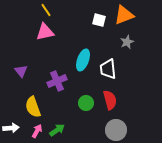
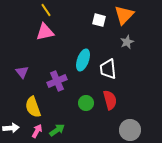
orange triangle: rotated 25 degrees counterclockwise
purple triangle: moved 1 px right, 1 px down
gray circle: moved 14 px right
